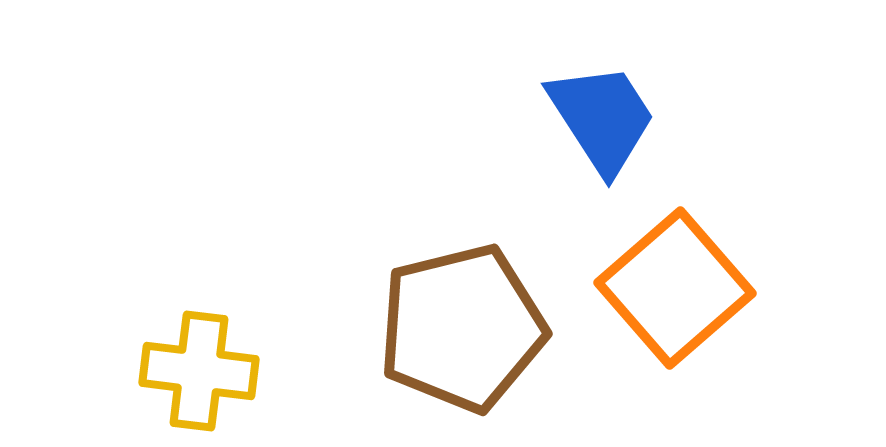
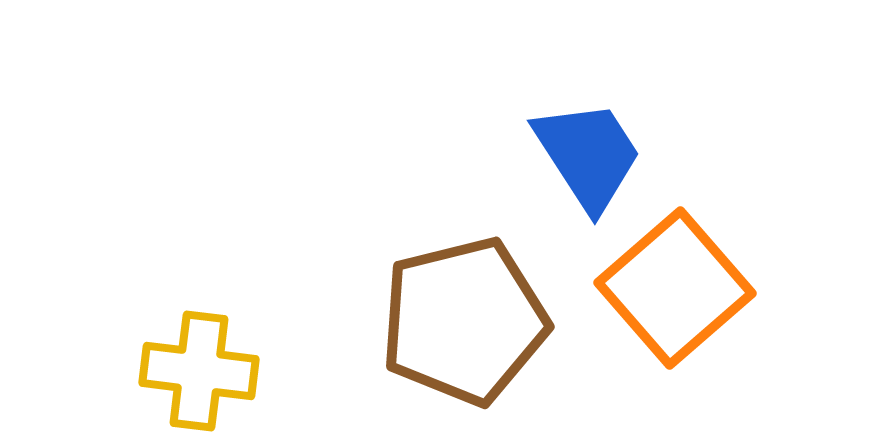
blue trapezoid: moved 14 px left, 37 px down
brown pentagon: moved 2 px right, 7 px up
